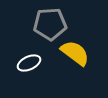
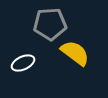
white ellipse: moved 6 px left
